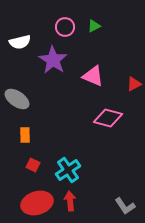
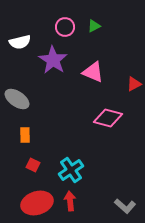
pink triangle: moved 4 px up
cyan cross: moved 3 px right
gray L-shape: rotated 15 degrees counterclockwise
